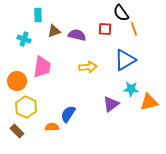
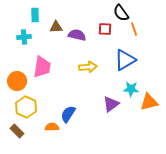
cyan rectangle: moved 3 px left
brown triangle: moved 2 px right, 4 px up; rotated 16 degrees clockwise
cyan cross: moved 2 px up; rotated 24 degrees counterclockwise
